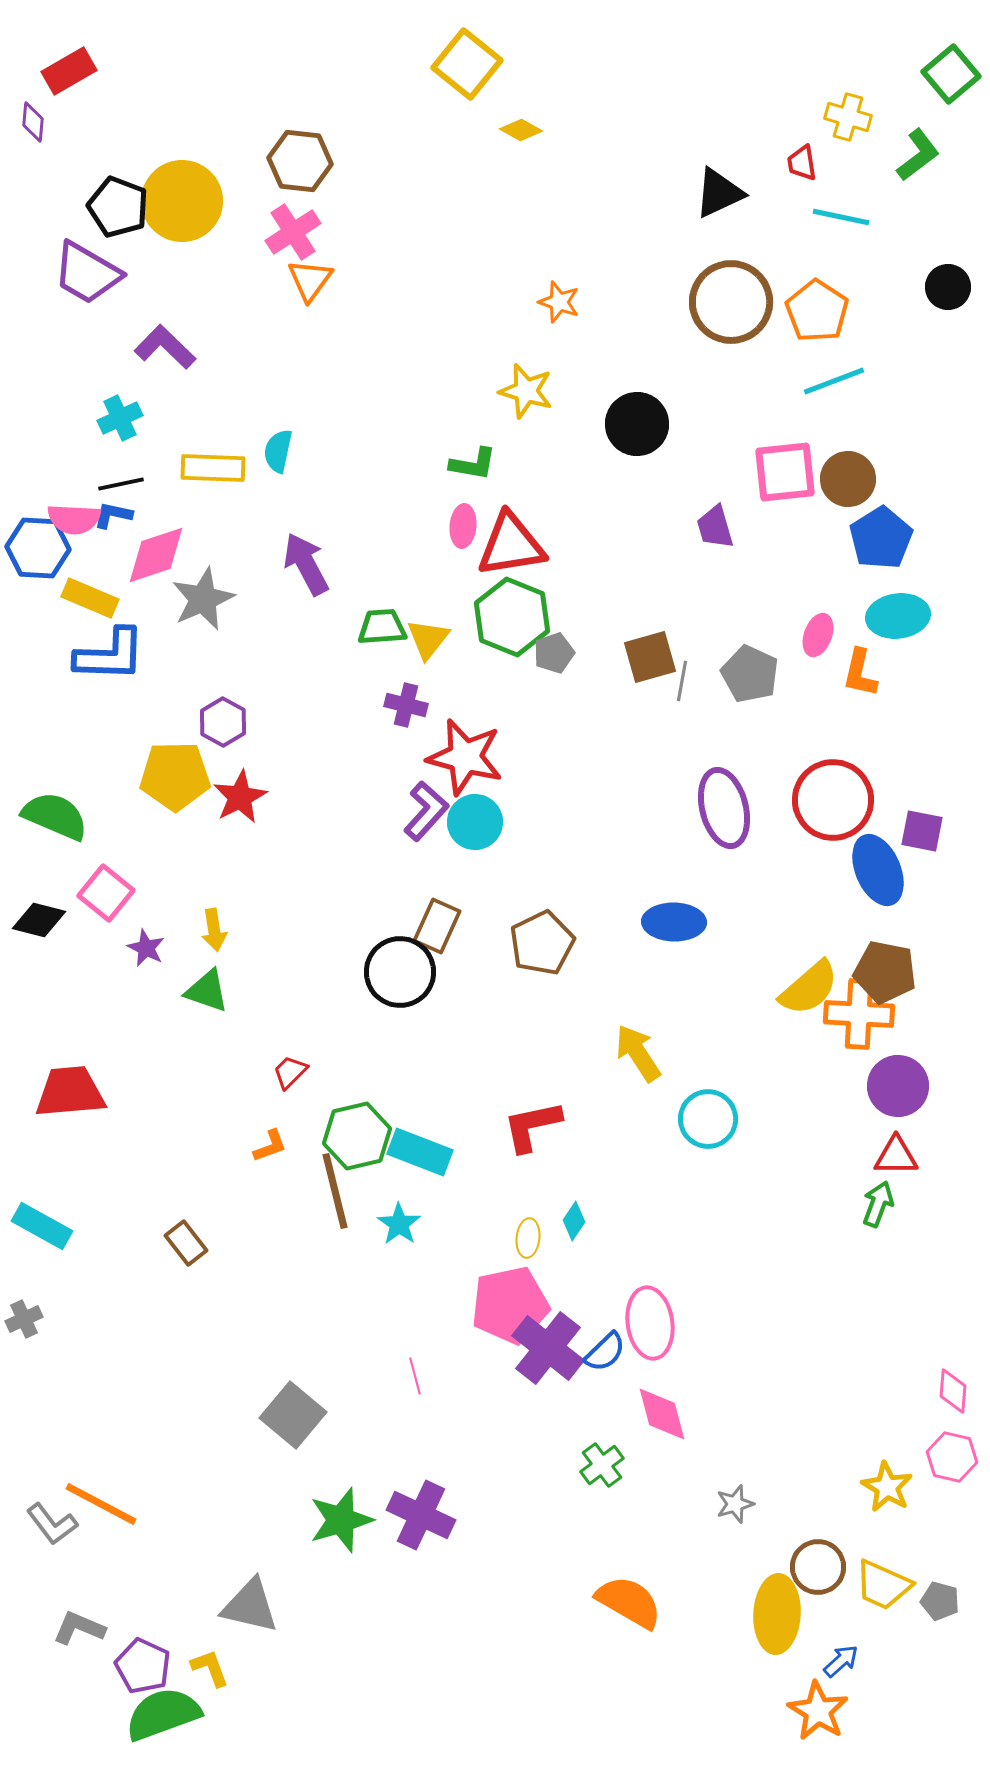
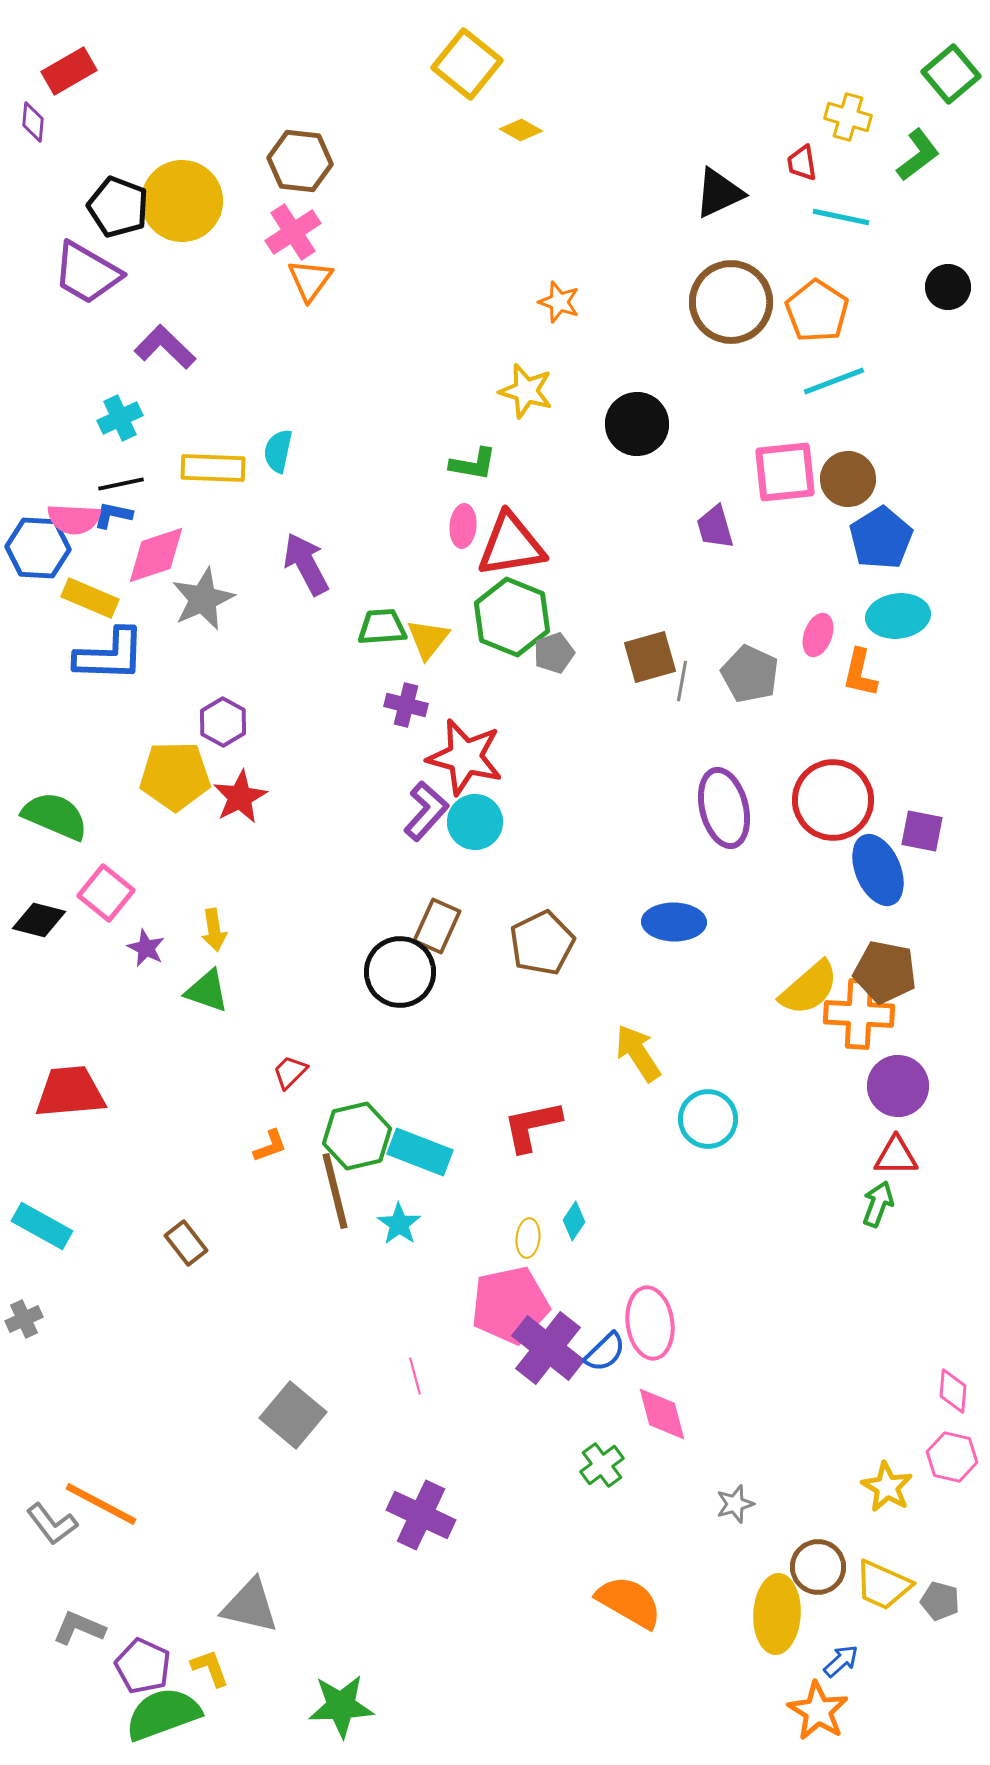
green star at (341, 1520): moved 186 px down; rotated 14 degrees clockwise
